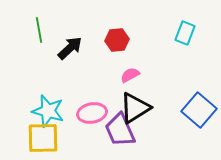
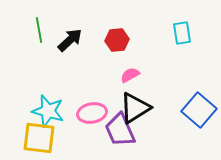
cyan rectangle: moved 3 px left; rotated 30 degrees counterclockwise
black arrow: moved 8 px up
yellow square: moved 4 px left; rotated 8 degrees clockwise
